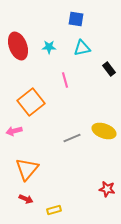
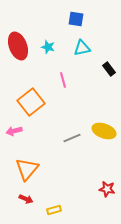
cyan star: moved 1 px left; rotated 16 degrees clockwise
pink line: moved 2 px left
